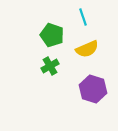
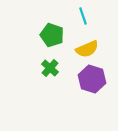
cyan line: moved 1 px up
green cross: moved 2 px down; rotated 18 degrees counterclockwise
purple hexagon: moved 1 px left, 10 px up
